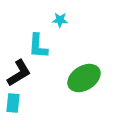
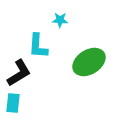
green ellipse: moved 5 px right, 16 px up
